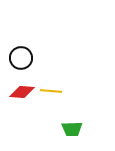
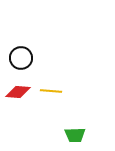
red diamond: moved 4 px left
green trapezoid: moved 3 px right, 6 px down
